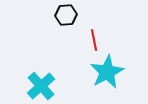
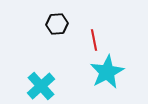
black hexagon: moved 9 px left, 9 px down
